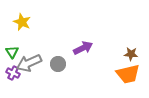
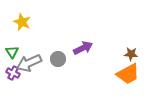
gray circle: moved 5 px up
orange trapezoid: rotated 15 degrees counterclockwise
